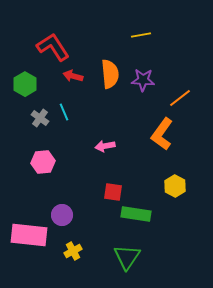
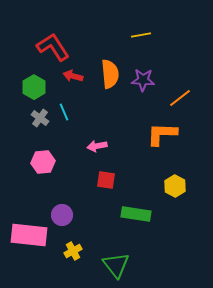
green hexagon: moved 9 px right, 3 px down
orange L-shape: rotated 56 degrees clockwise
pink arrow: moved 8 px left
red square: moved 7 px left, 12 px up
green triangle: moved 11 px left, 8 px down; rotated 12 degrees counterclockwise
